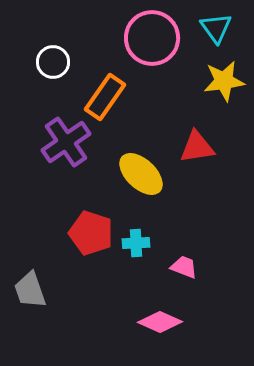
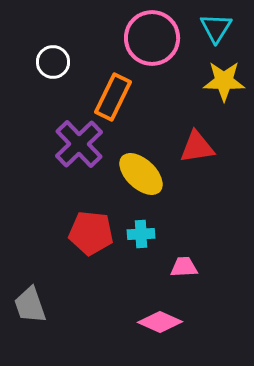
cyan triangle: rotated 8 degrees clockwise
yellow star: rotated 9 degrees clockwise
orange rectangle: moved 8 px right; rotated 9 degrees counterclockwise
purple cross: moved 13 px right, 2 px down; rotated 9 degrees counterclockwise
red pentagon: rotated 12 degrees counterclockwise
cyan cross: moved 5 px right, 9 px up
pink trapezoid: rotated 24 degrees counterclockwise
gray trapezoid: moved 15 px down
